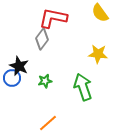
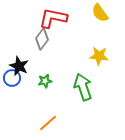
yellow star: moved 1 px right, 2 px down
